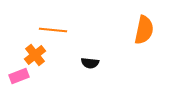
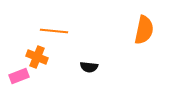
orange line: moved 1 px right, 1 px down
orange cross: moved 2 px right, 2 px down; rotated 30 degrees counterclockwise
black semicircle: moved 1 px left, 4 px down
